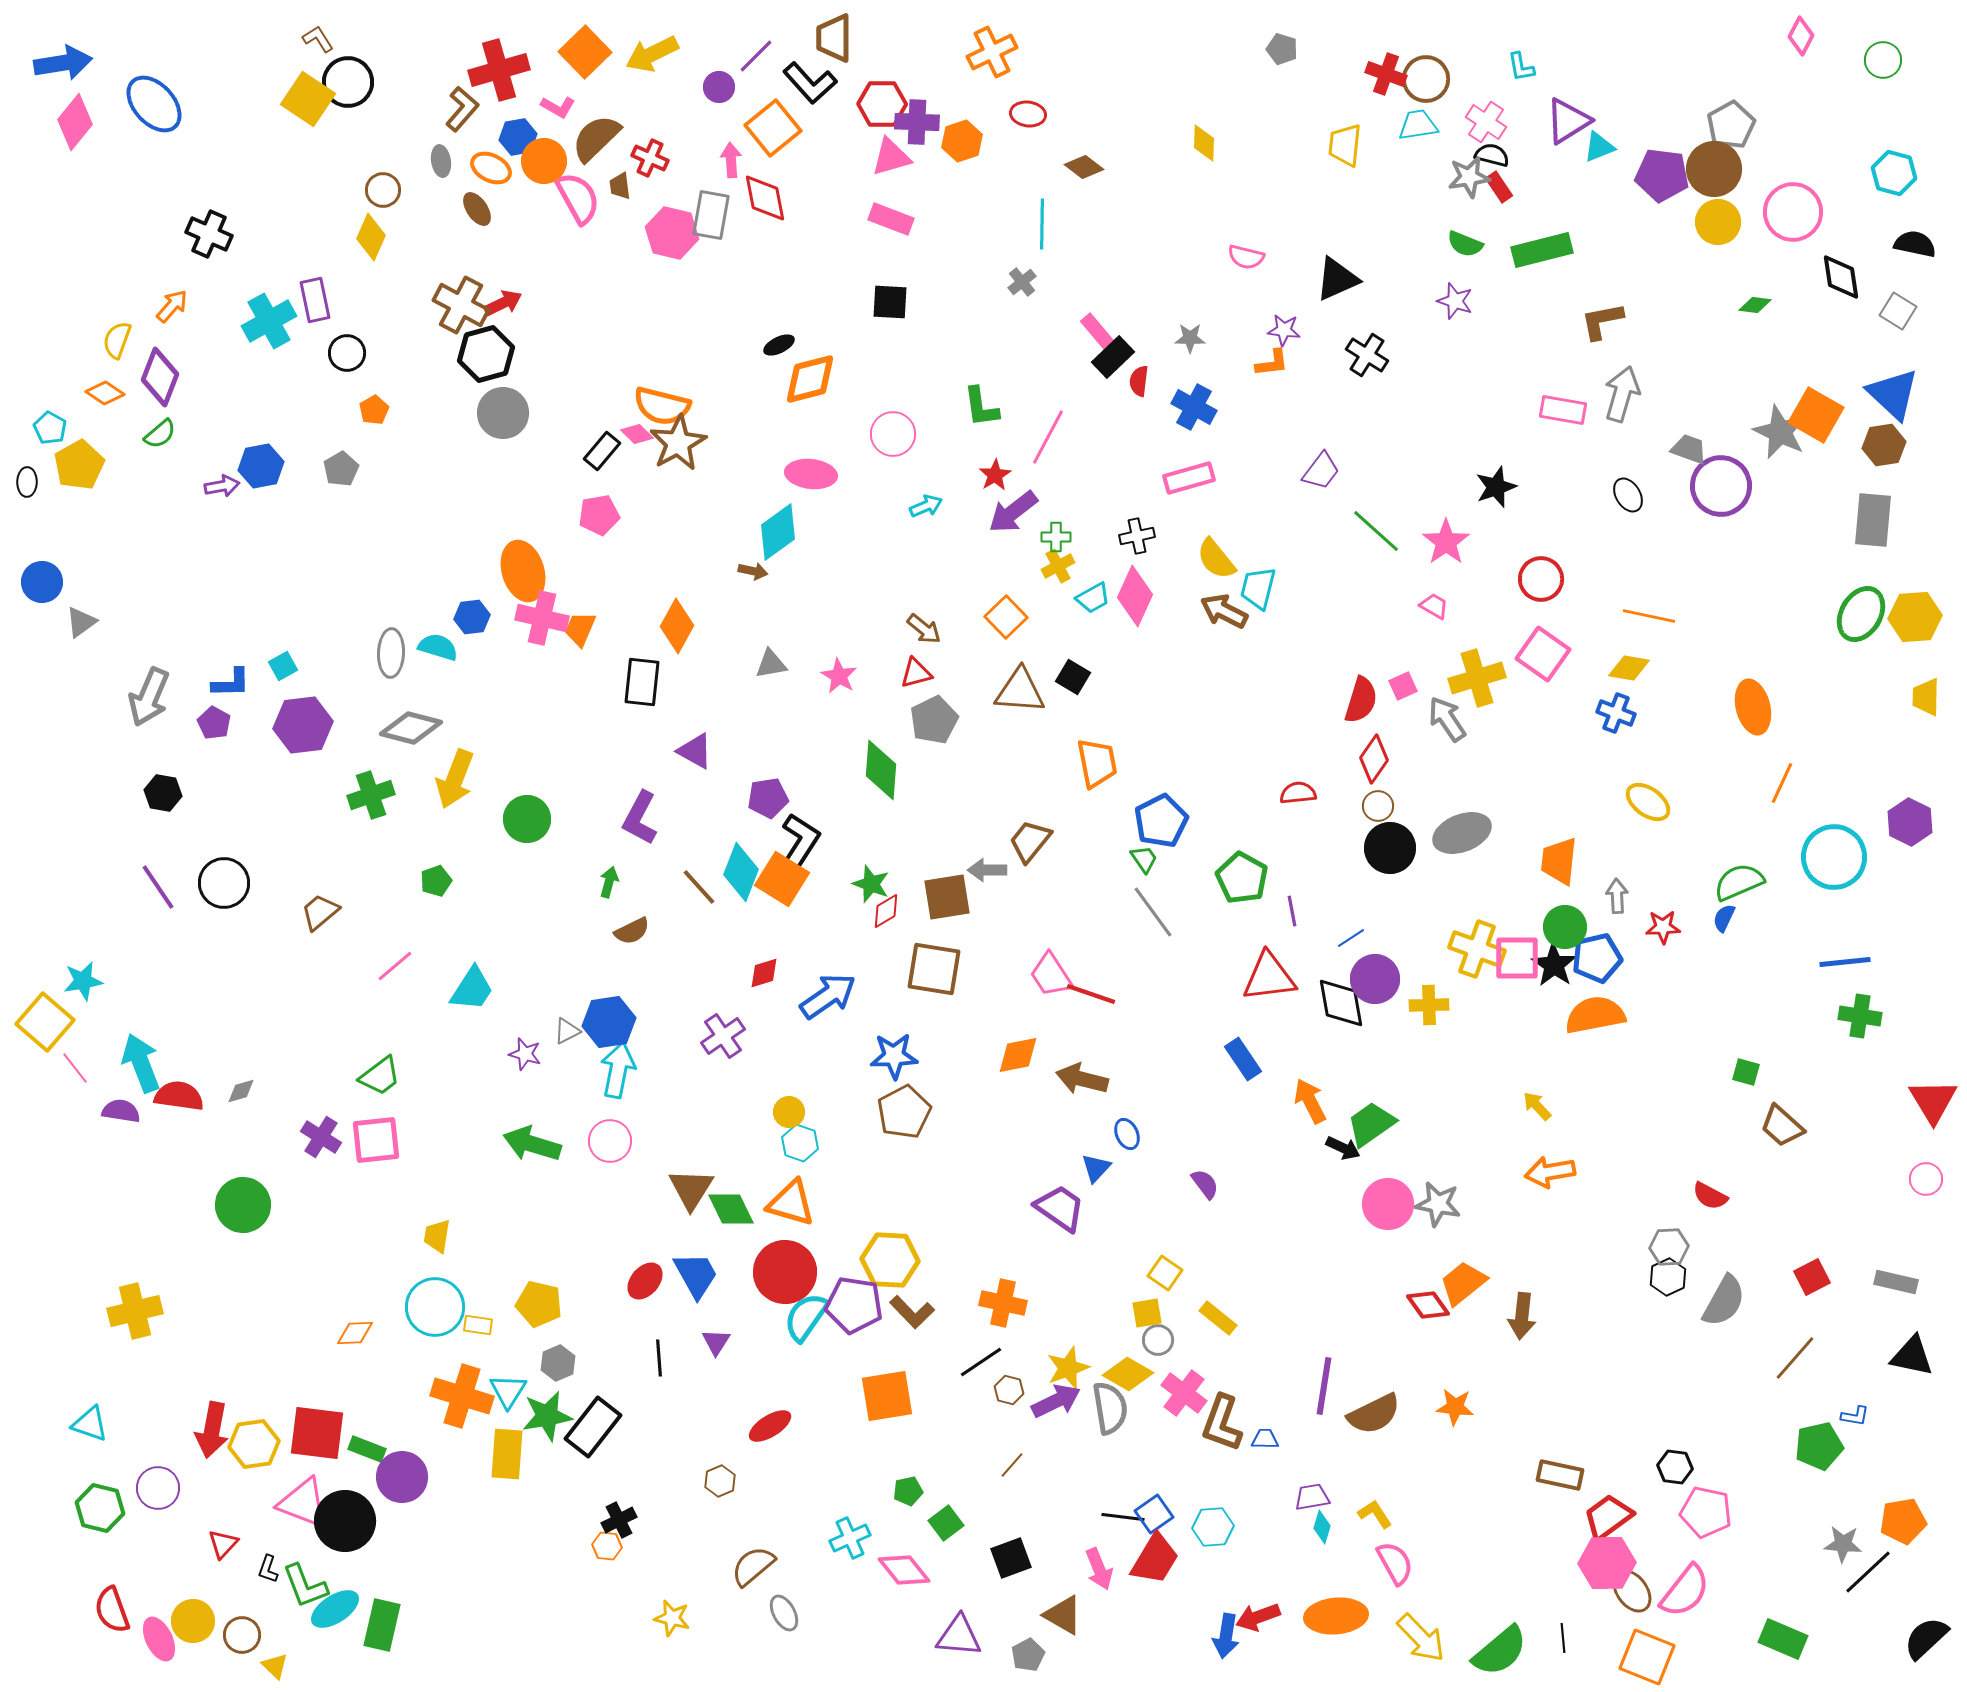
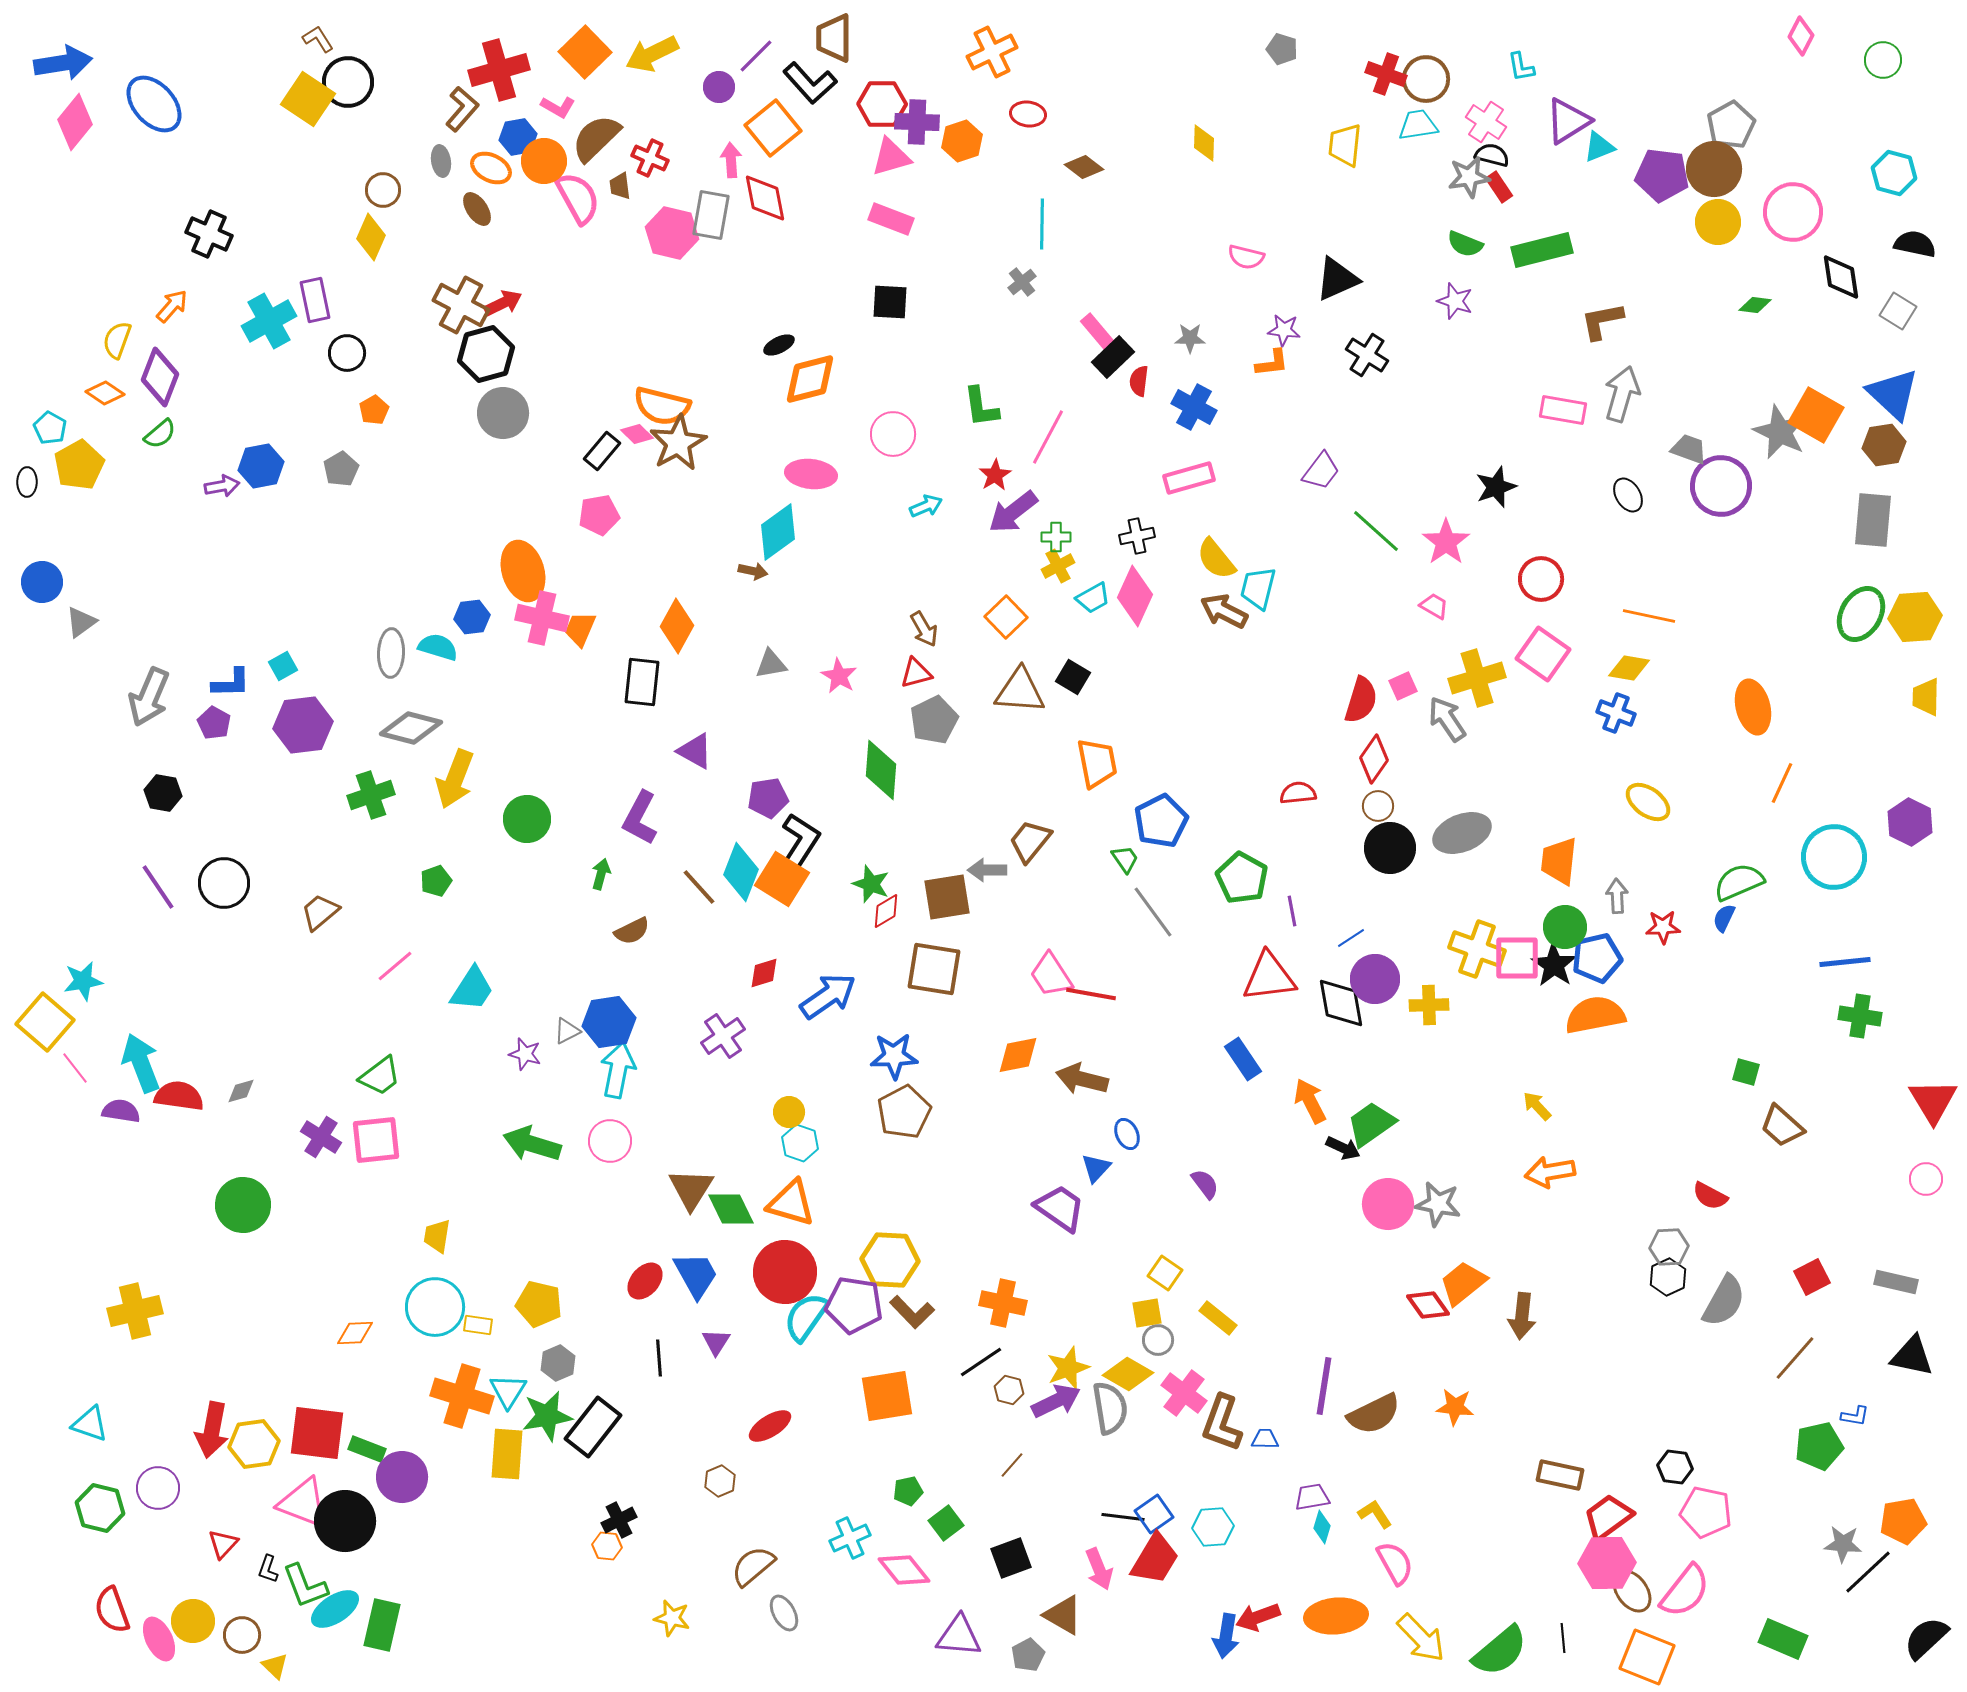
brown arrow at (924, 629): rotated 21 degrees clockwise
green trapezoid at (1144, 859): moved 19 px left
green arrow at (609, 882): moved 8 px left, 8 px up
red line at (1091, 994): rotated 9 degrees counterclockwise
